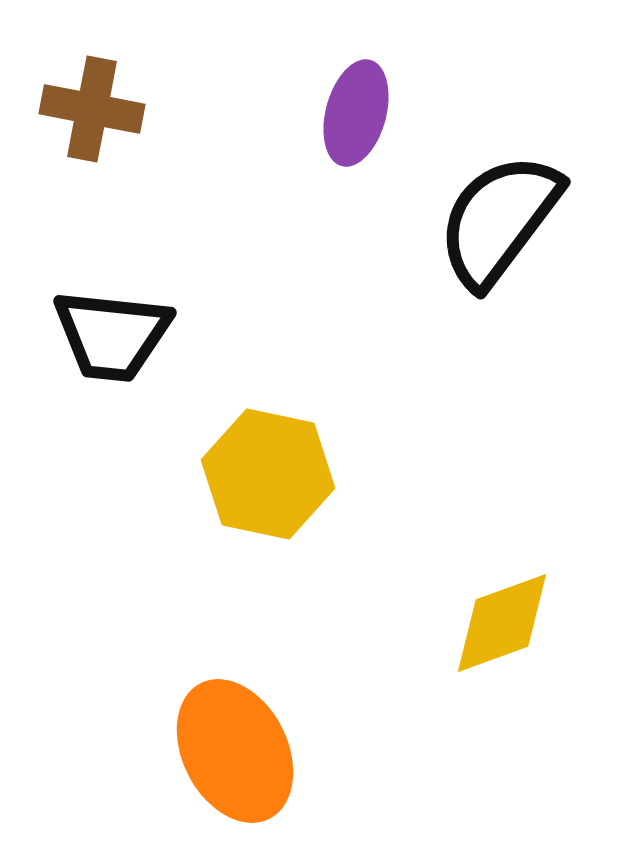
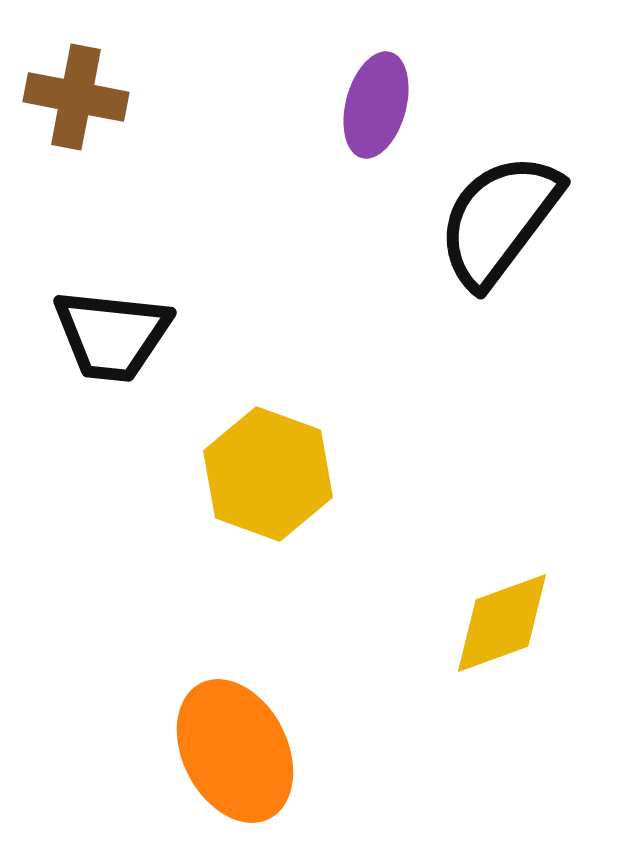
brown cross: moved 16 px left, 12 px up
purple ellipse: moved 20 px right, 8 px up
yellow hexagon: rotated 8 degrees clockwise
